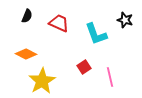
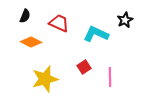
black semicircle: moved 2 px left
black star: rotated 28 degrees clockwise
cyan L-shape: rotated 135 degrees clockwise
orange diamond: moved 5 px right, 12 px up
pink line: rotated 12 degrees clockwise
yellow star: moved 3 px right, 2 px up; rotated 16 degrees clockwise
